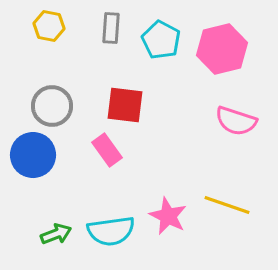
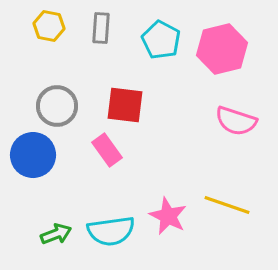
gray rectangle: moved 10 px left
gray circle: moved 5 px right
